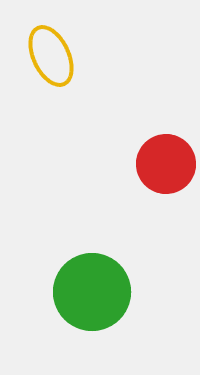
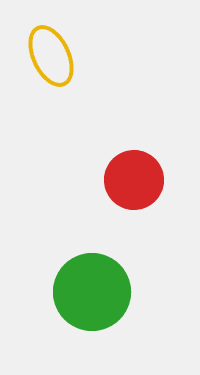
red circle: moved 32 px left, 16 px down
